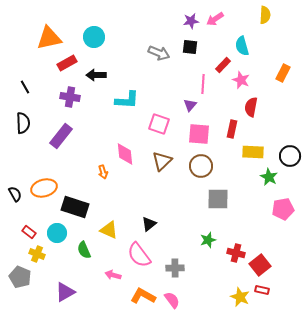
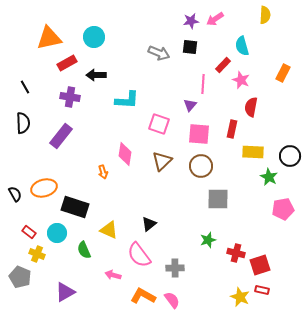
pink diamond at (125, 154): rotated 15 degrees clockwise
red square at (260, 265): rotated 20 degrees clockwise
